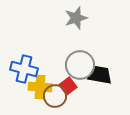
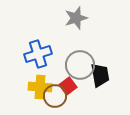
blue cross: moved 14 px right, 15 px up; rotated 32 degrees counterclockwise
black trapezoid: rotated 70 degrees clockwise
